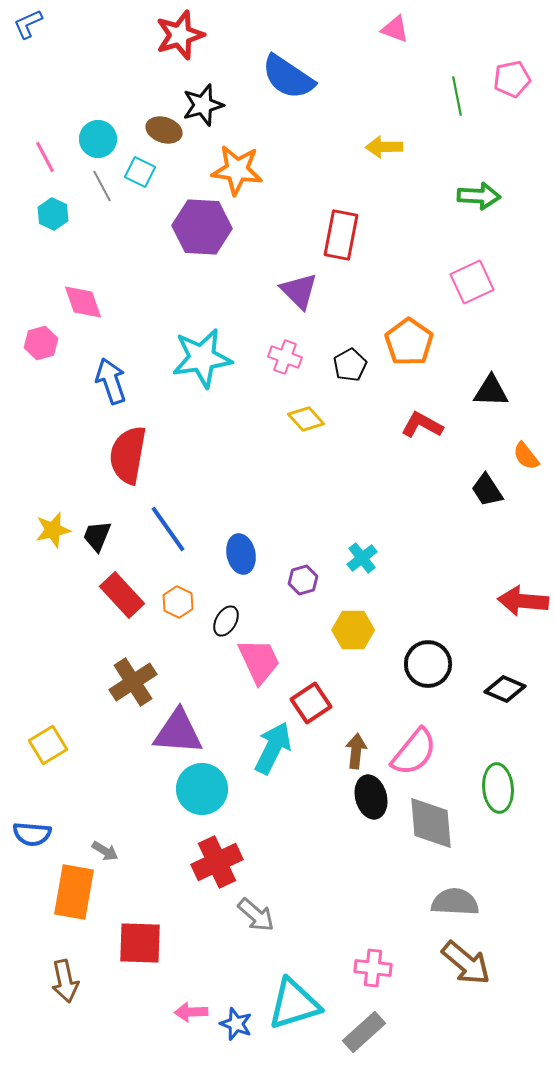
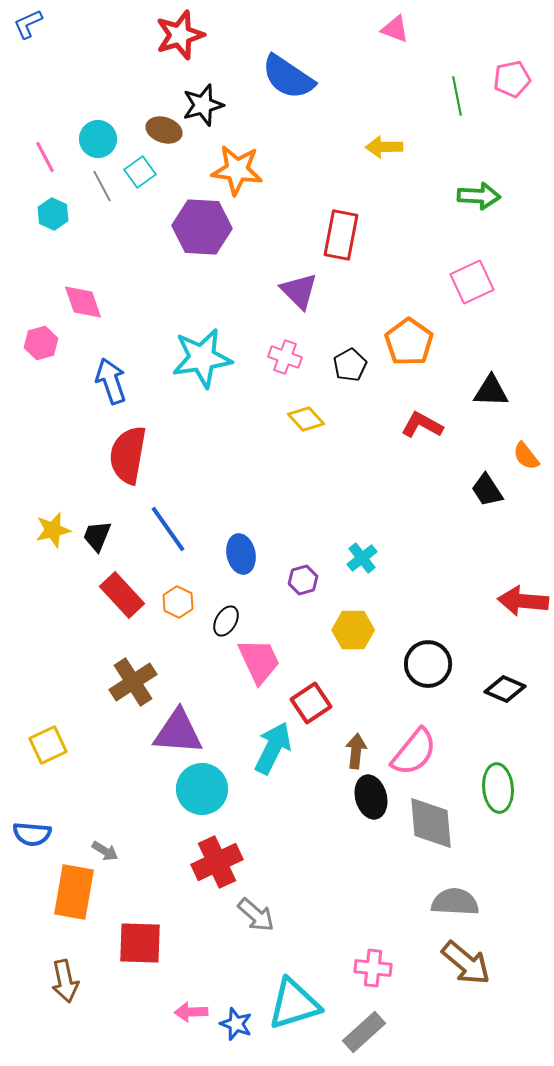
cyan square at (140, 172): rotated 28 degrees clockwise
yellow square at (48, 745): rotated 6 degrees clockwise
